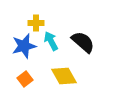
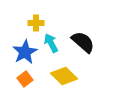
cyan arrow: moved 2 px down
blue star: moved 1 px right, 6 px down; rotated 15 degrees counterclockwise
yellow diamond: rotated 16 degrees counterclockwise
